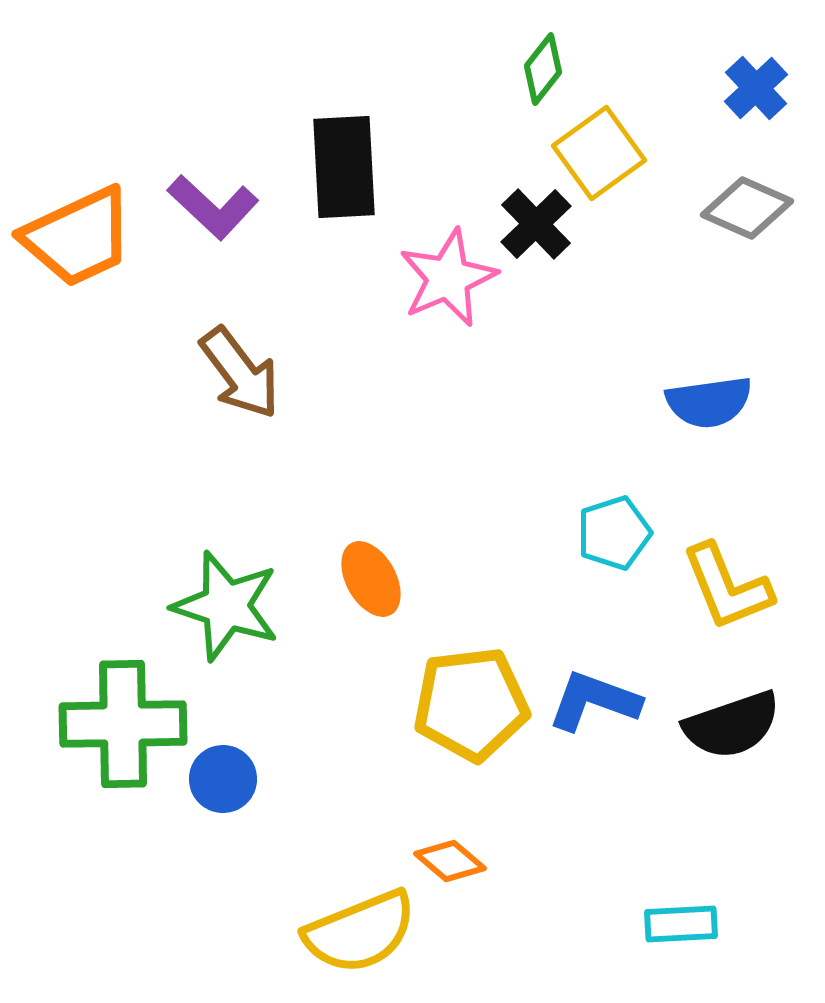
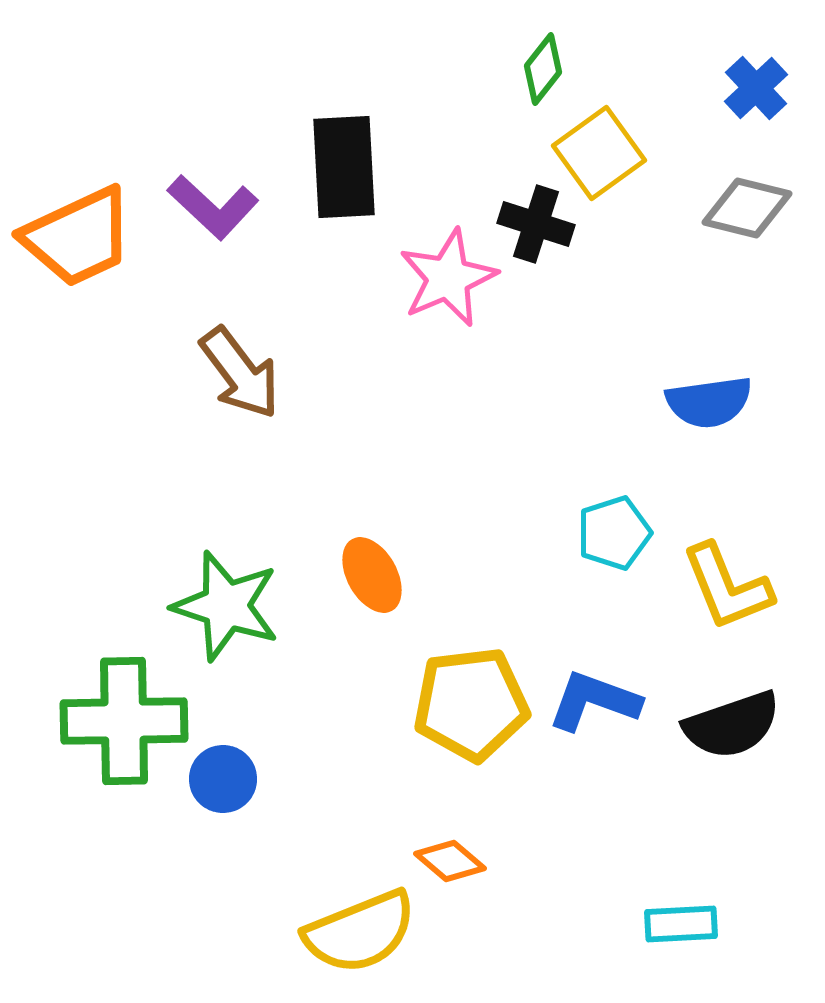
gray diamond: rotated 10 degrees counterclockwise
black cross: rotated 28 degrees counterclockwise
orange ellipse: moved 1 px right, 4 px up
green cross: moved 1 px right, 3 px up
